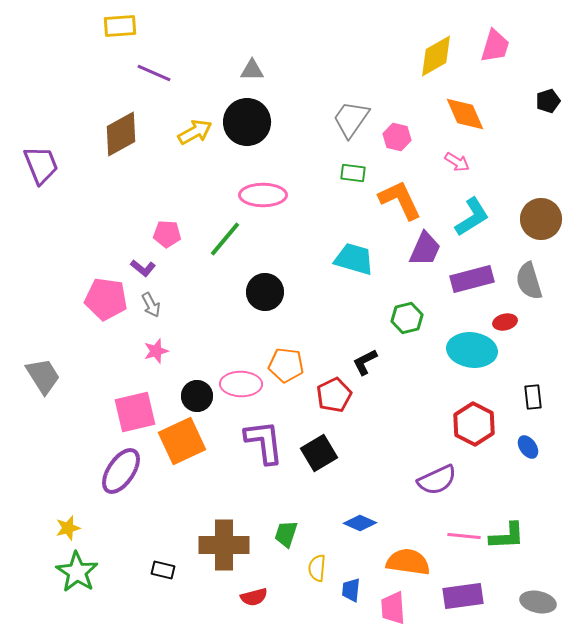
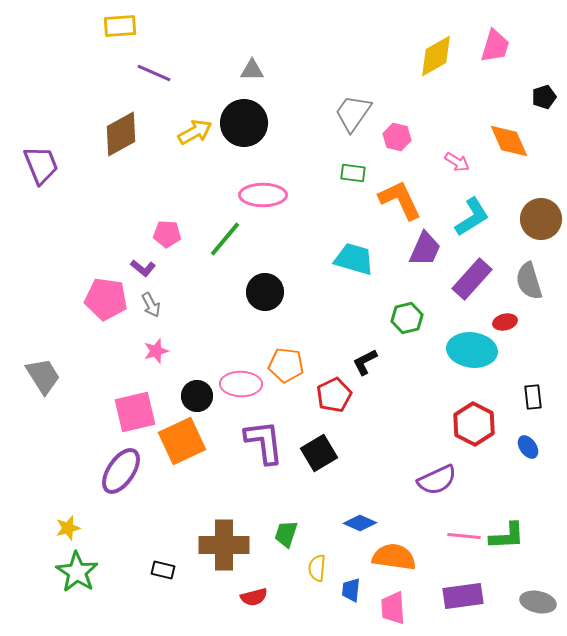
black pentagon at (548, 101): moved 4 px left, 4 px up
orange diamond at (465, 114): moved 44 px right, 27 px down
gray trapezoid at (351, 119): moved 2 px right, 6 px up
black circle at (247, 122): moved 3 px left, 1 px down
purple rectangle at (472, 279): rotated 33 degrees counterclockwise
orange semicircle at (408, 562): moved 14 px left, 5 px up
